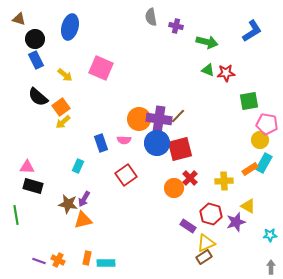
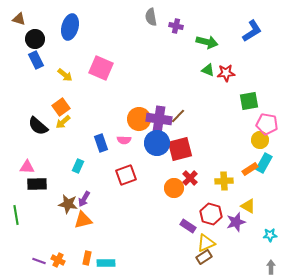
black semicircle at (38, 97): moved 29 px down
red square at (126, 175): rotated 15 degrees clockwise
black rectangle at (33, 186): moved 4 px right, 2 px up; rotated 18 degrees counterclockwise
